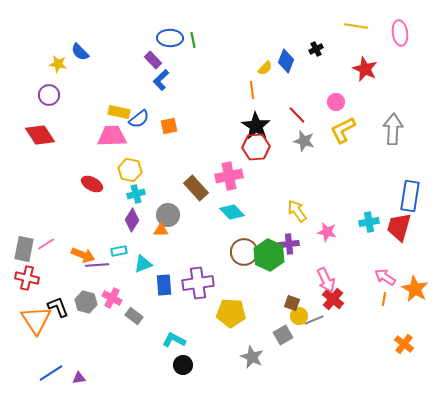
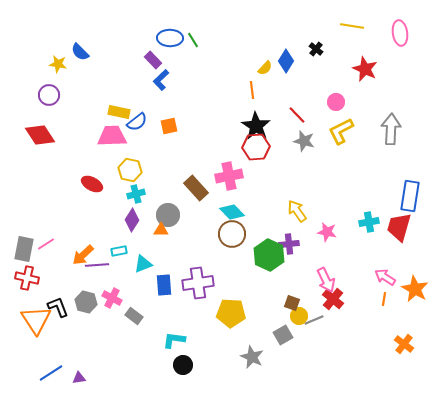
yellow line at (356, 26): moved 4 px left
green line at (193, 40): rotated 21 degrees counterclockwise
black cross at (316, 49): rotated 24 degrees counterclockwise
blue diamond at (286, 61): rotated 10 degrees clockwise
blue semicircle at (139, 119): moved 2 px left, 3 px down
gray arrow at (393, 129): moved 2 px left
yellow L-shape at (343, 130): moved 2 px left, 1 px down
brown circle at (244, 252): moved 12 px left, 18 px up
orange arrow at (83, 255): rotated 115 degrees clockwise
cyan L-shape at (174, 340): rotated 20 degrees counterclockwise
